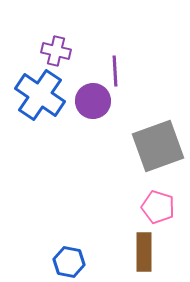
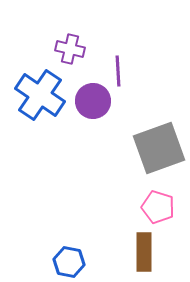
purple cross: moved 14 px right, 2 px up
purple line: moved 3 px right
gray square: moved 1 px right, 2 px down
